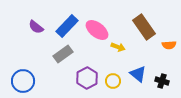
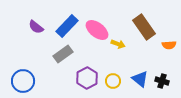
yellow arrow: moved 3 px up
blue triangle: moved 2 px right, 5 px down
